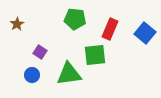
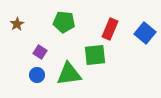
green pentagon: moved 11 px left, 3 px down
blue circle: moved 5 px right
